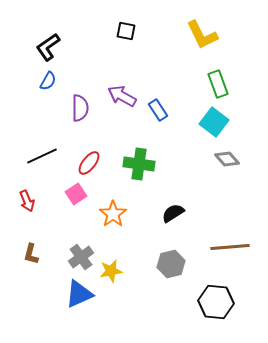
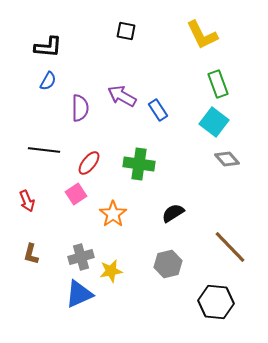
black L-shape: rotated 140 degrees counterclockwise
black line: moved 2 px right, 6 px up; rotated 32 degrees clockwise
brown line: rotated 51 degrees clockwise
gray cross: rotated 20 degrees clockwise
gray hexagon: moved 3 px left
